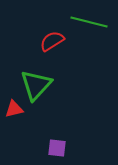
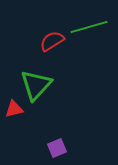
green line: moved 5 px down; rotated 30 degrees counterclockwise
purple square: rotated 30 degrees counterclockwise
